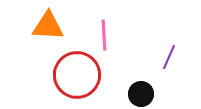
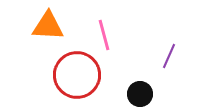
pink line: rotated 12 degrees counterclockwise
purple line: moved 1 px up
black circle: moved 1 px left
